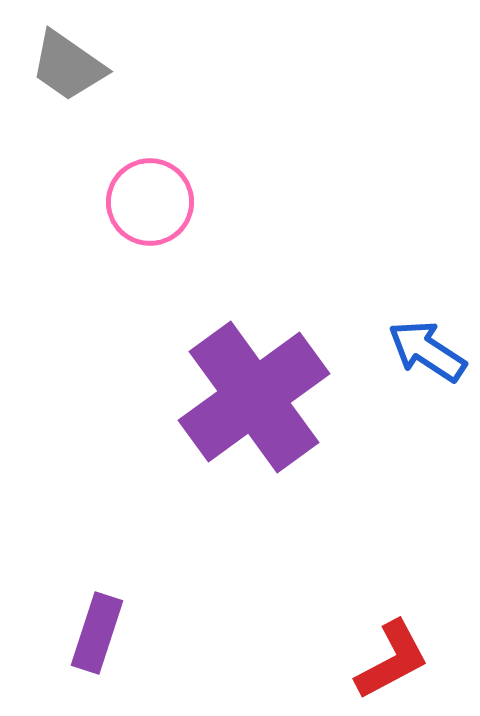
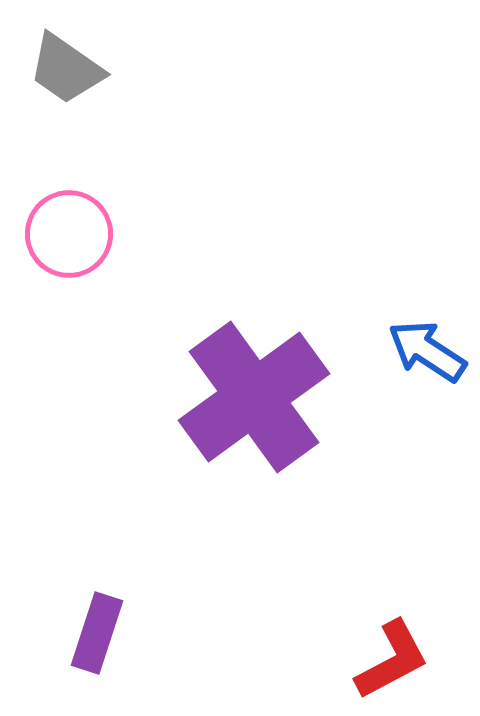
gray trapezoid: moved 2 px left, 3 px down
pink circle: moved 81 px left, 32 px down
